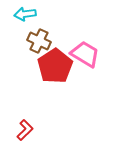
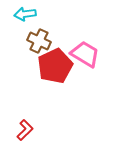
red pentagon: rotated 8 degrees clockwise
